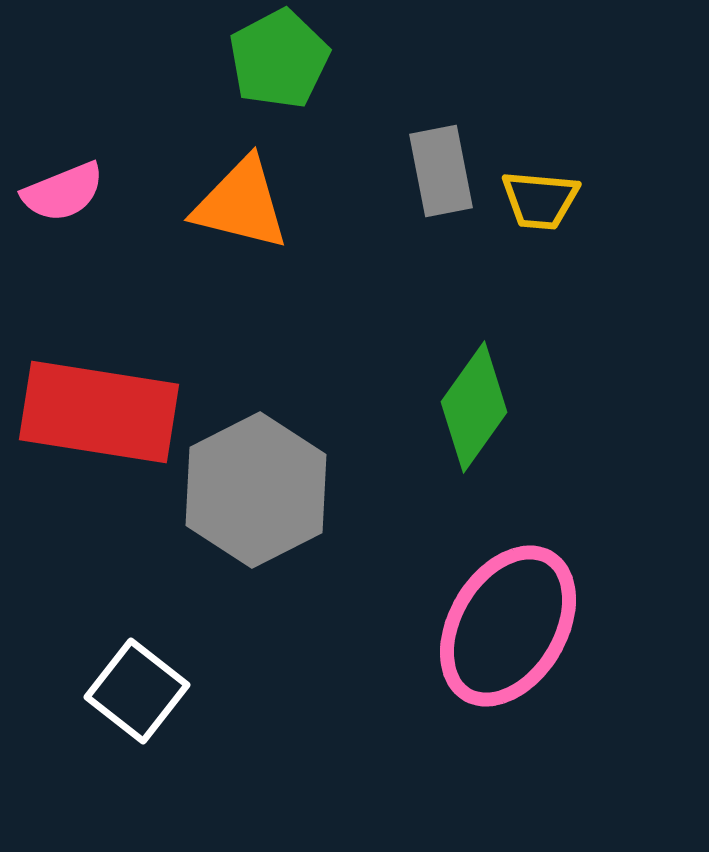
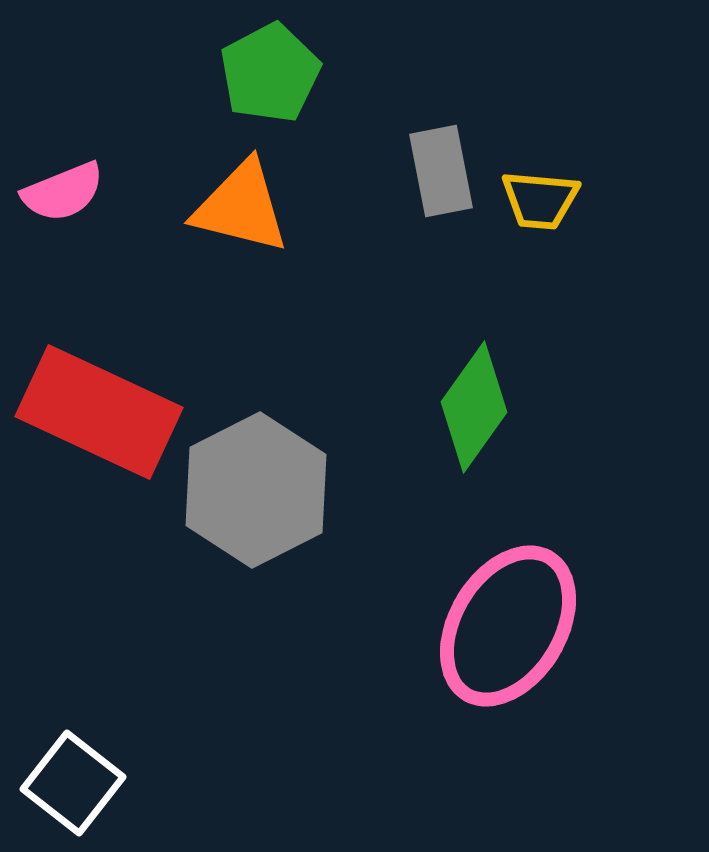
green pentagon: moved 9 px left, 14 px down
orange triangle: moved 3 px down
red rectangle: rotated 16 degrees clockwise
white square: moved 64 px left, 92 px down
